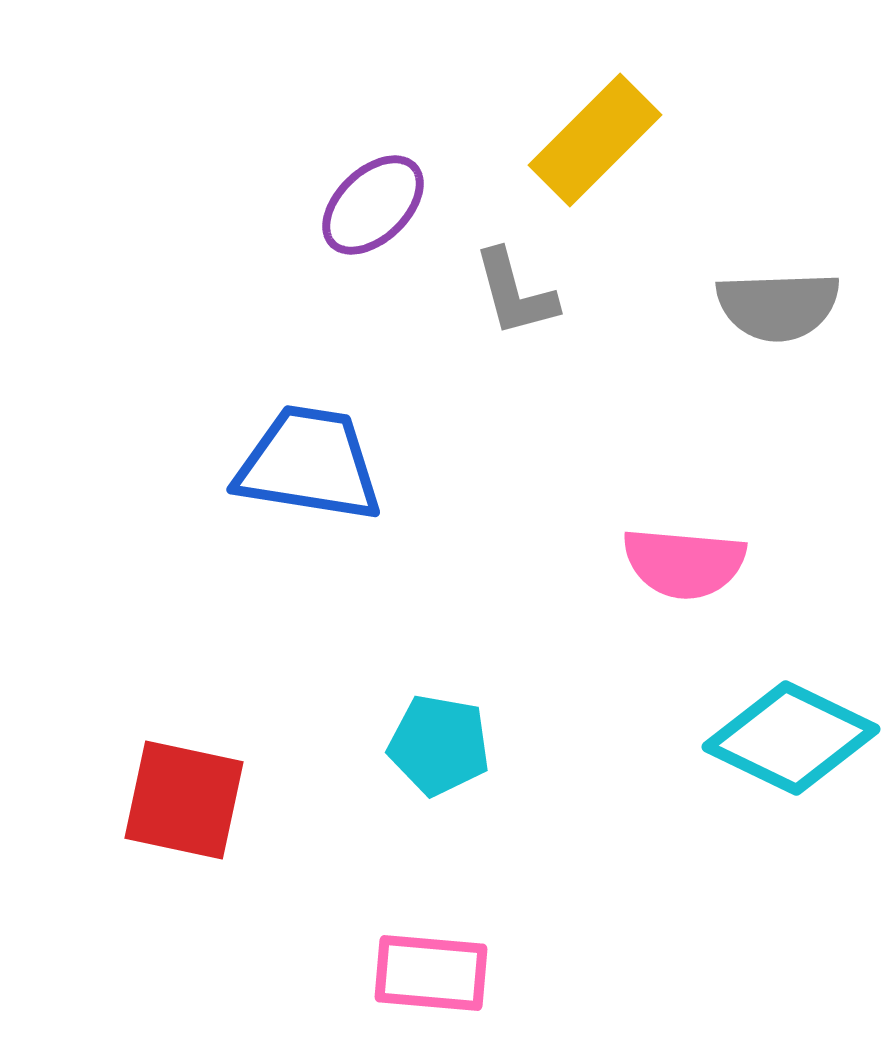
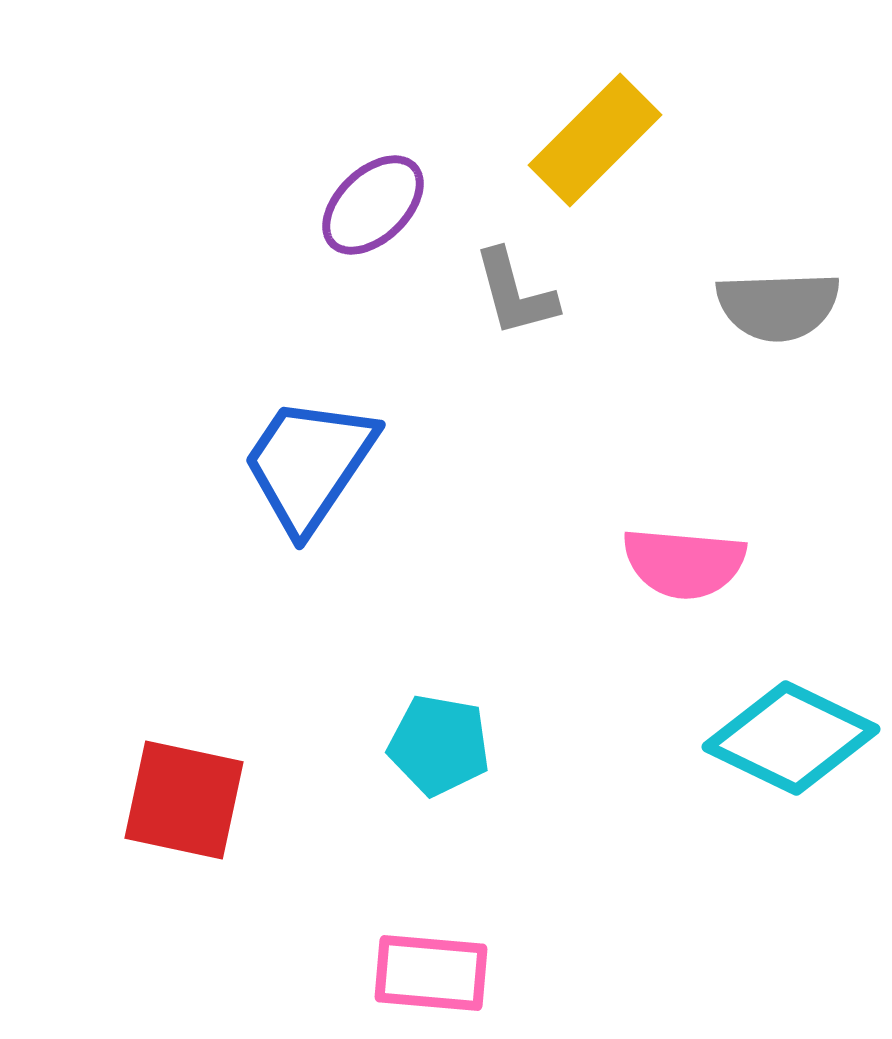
blue trapezoid: rotated 65 degrees counterclockwise
